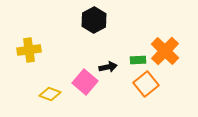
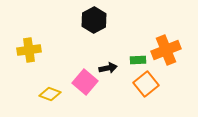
orange cross: moved 1 px right, 1 px up; rotated 24 degrees clockwise
black arrow: moved 1 px down
